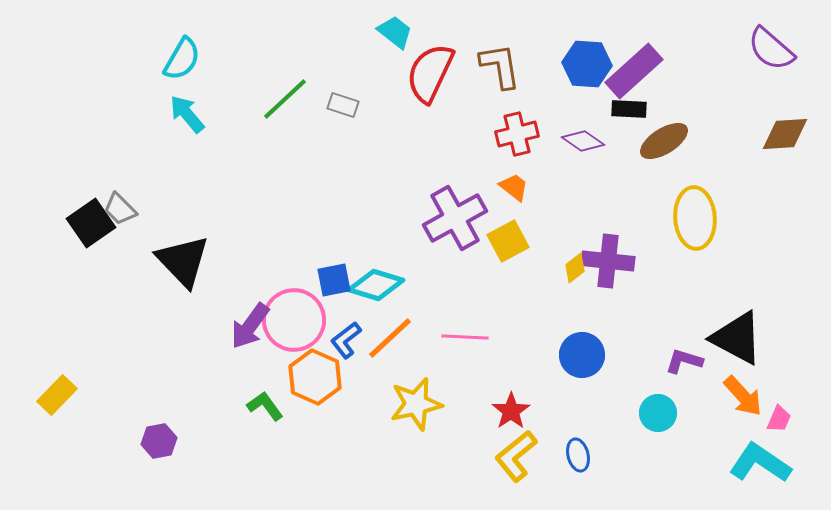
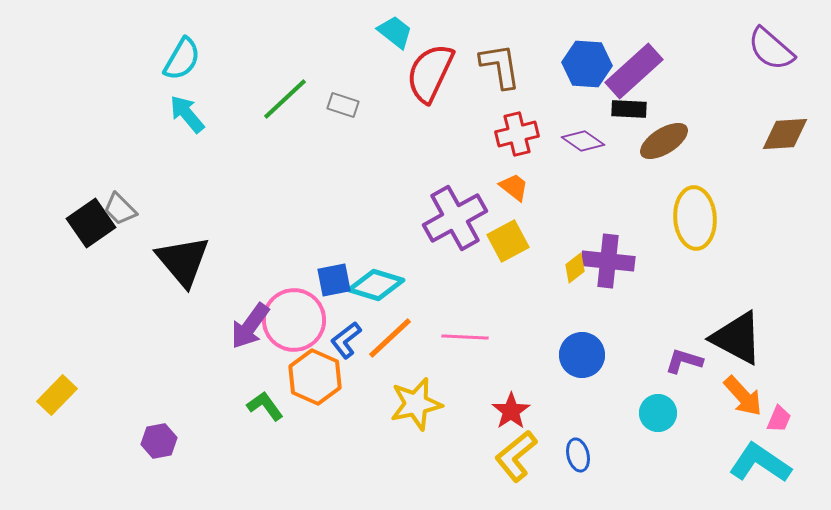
black triangle at (183, 261): rotated 4 degrees clockwise
